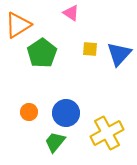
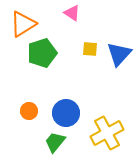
pink triangle: moved 1 px right
orange triangle: moved 5 px right, 1 px up
green pentagon: rotated 16 degrees clockwise
orange circle: moved 1 px up
